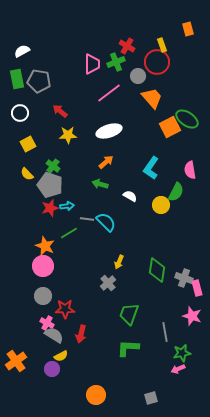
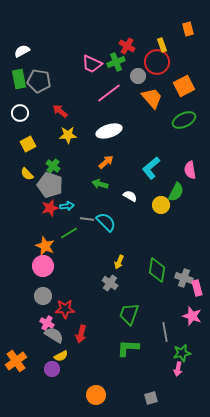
pink trapezoid at (92, 64): rotated 115 degrees clockwise
green rectangle at (17, 79): moved 2 px right
green ellipse at (187, 119): moved 3 px left, 1 px down; rotated 60 degrees counterclockwise
orange square at (170, 127): moved 14 px right, 41 px up
cyan L-shape at (151, 168): rotated 15 degrees clockwise
gray cross at (108, 283): moved 2 px right; rotated 14 degrees counterclockwise
pink arrow at (178, 369): rotated 56 degrees counterclockwise
